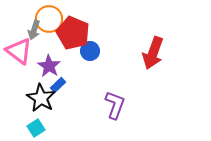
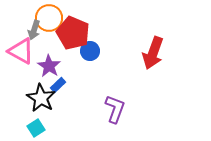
orange circle: moved 1 px up
pink triangle: moved 2 px right; rotated 8 degrees counterclockwise
purple L-shape: moved 4 px down
